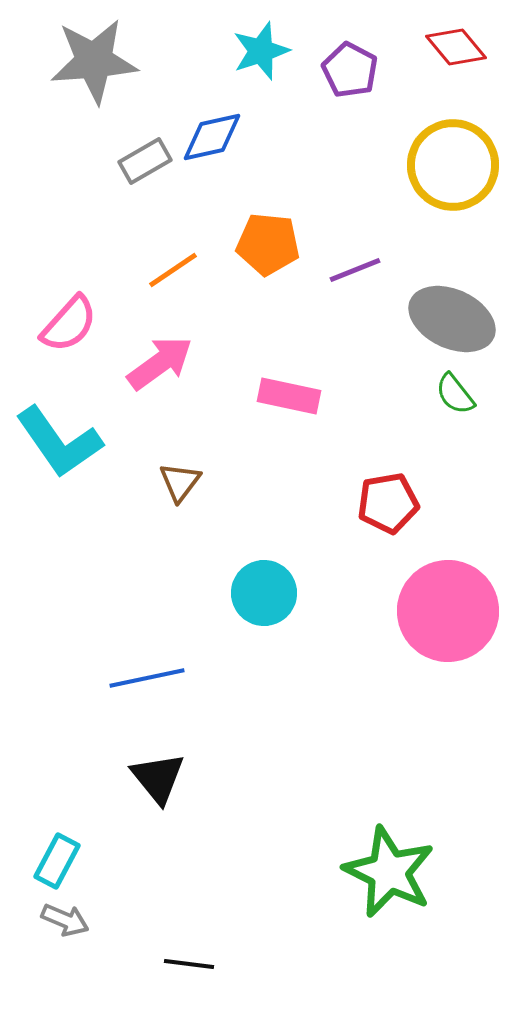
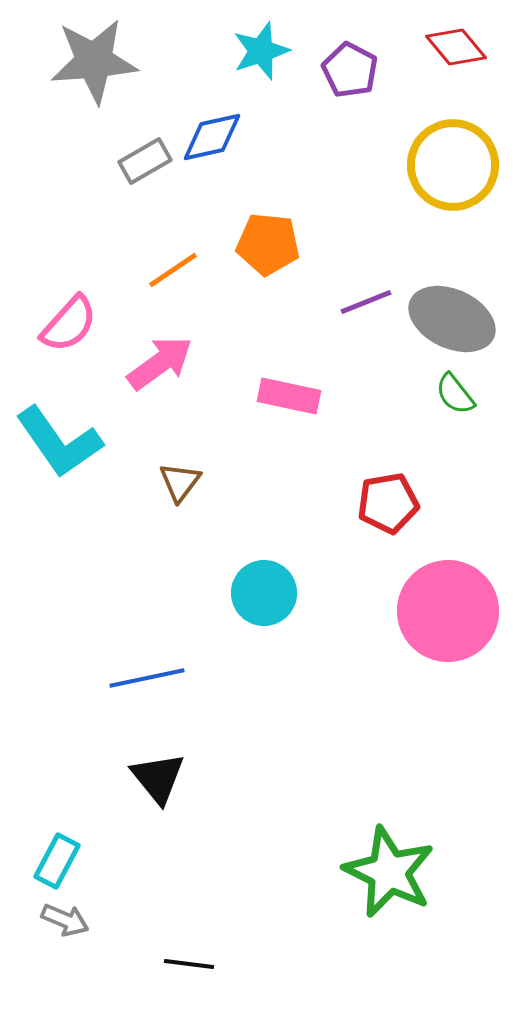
purple line: moved 11 px right, 32 px down
